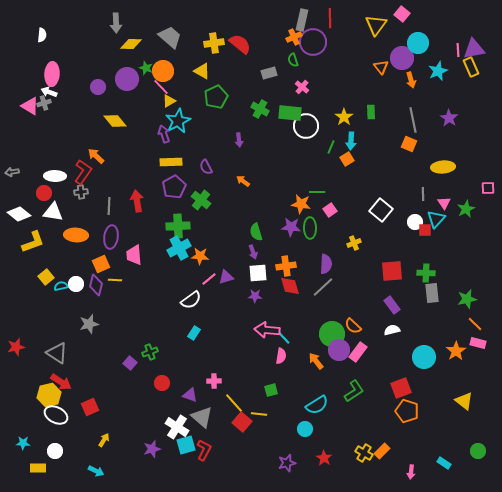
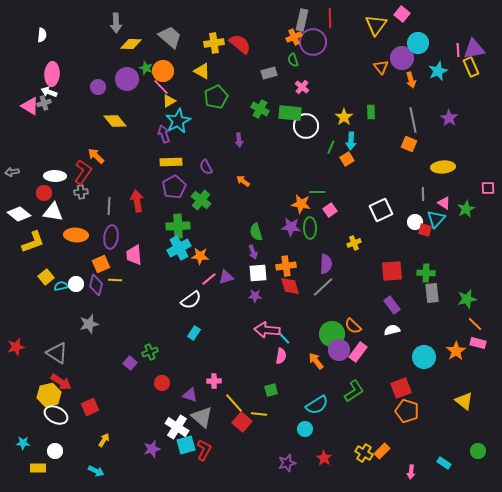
pink triangle at (444, 203): rotated 24 degrees counterclockwise
white square at (381, 210): rotated 25 degrees clockwise
red square at (425, 230): rotated 16 degrees clockwise
